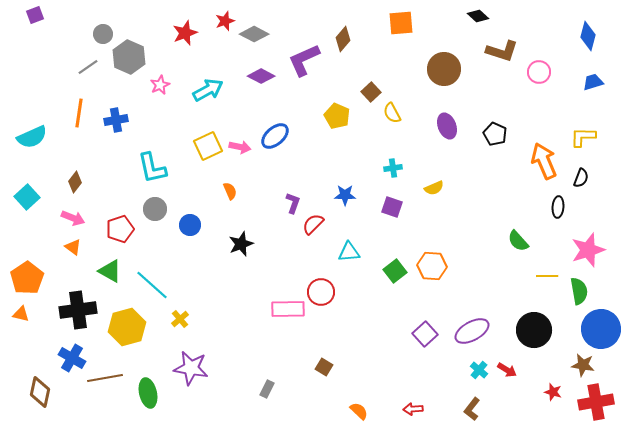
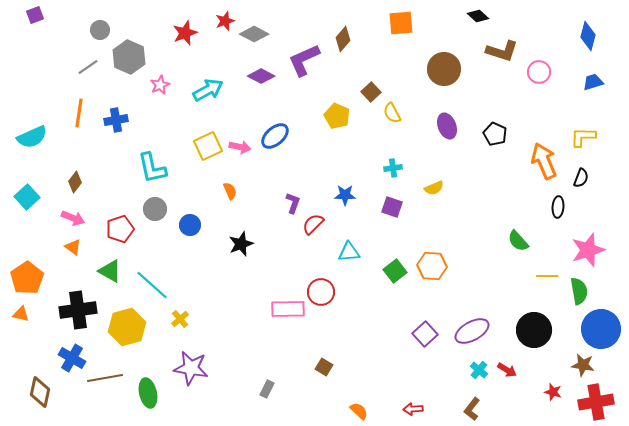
gray circle at (103, 34): moved 3 px left, 4 px up
